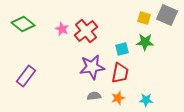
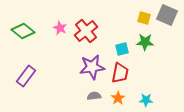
green diamond: moved 7 px down
pink star: moved 2 px left, 1 px up
orange star: rotated 16 degrees counterclockwise
